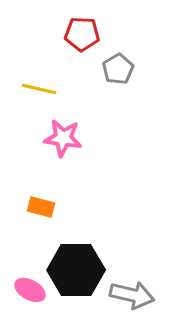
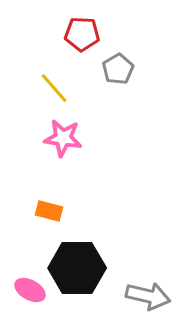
yellow line: moved 15 px right, 1 px up; rotated 36 degrees clockwise
orange rectangle: moved 8 px right, 4 px down
black hexagon: moved 1 px right, 2 px up
gray arrow: moved 16 px right, 1 px down
